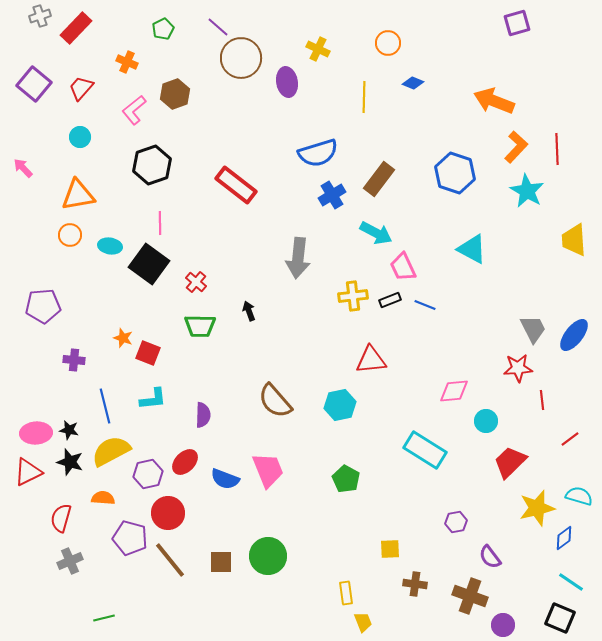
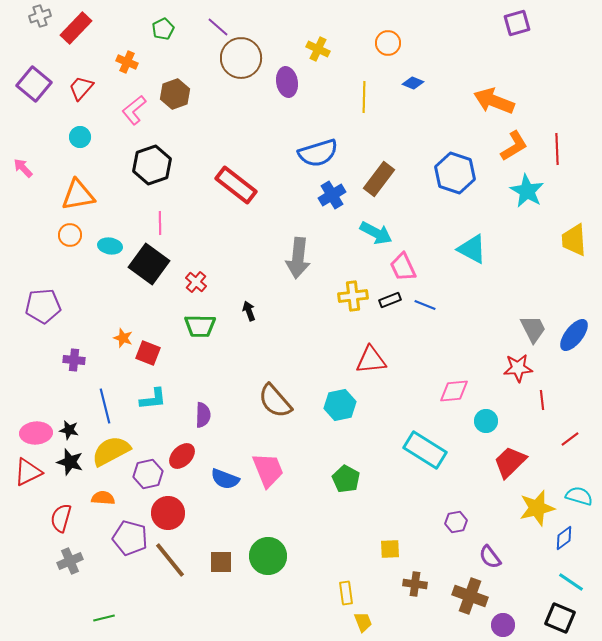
orange L-shape at (516, 147): moved 2 px left, 1 px up; rotated 16 degrees clockwise
red ellipse at (185, 462): moved 3 px left, 6 px up
